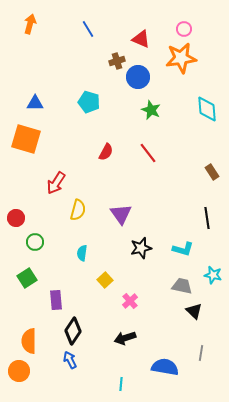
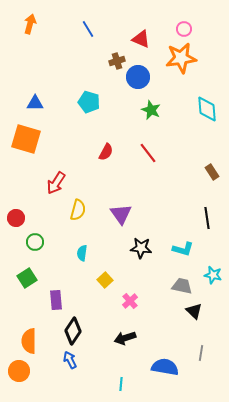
black star: rotated 20 degrees clockwise
